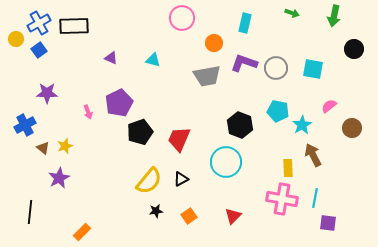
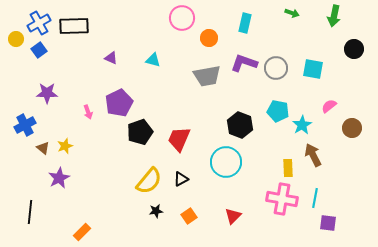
orange circle at (214, 43): moved 5 px left, 5 px up
